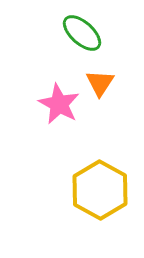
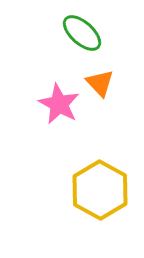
orange triangle: rotated 16 degrees counterclockwise
